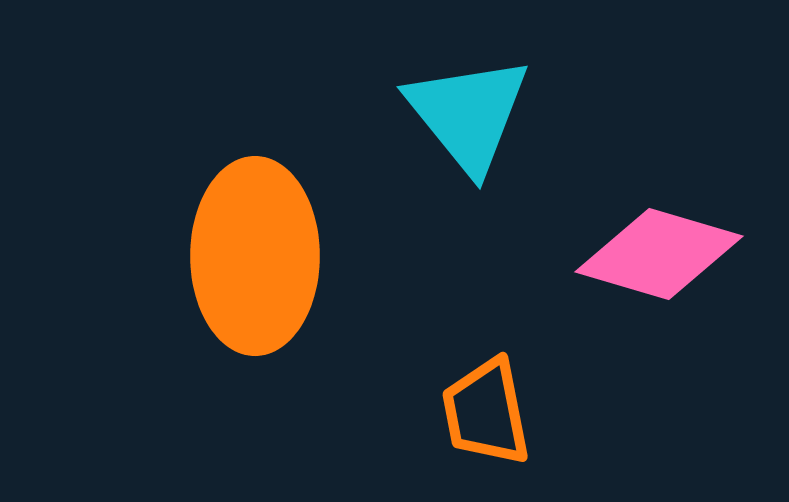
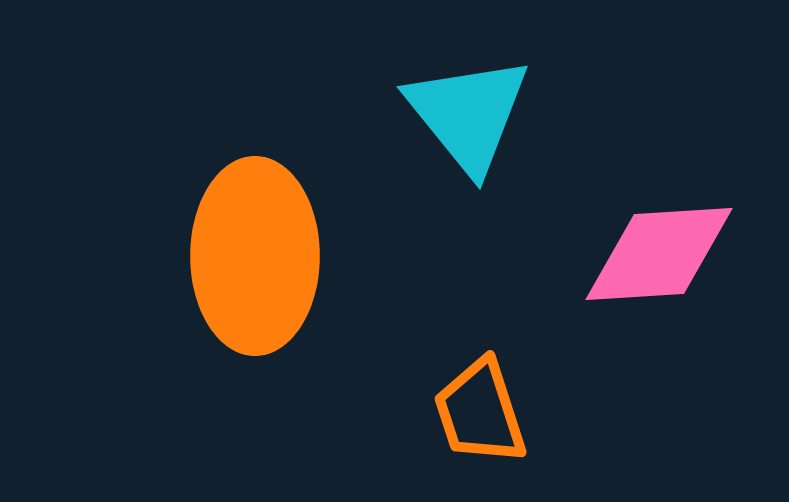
pink diamond: rotated 20 degrees counterclockwise
orange trapezoid: moved 6 px left; rotated 7 degrees counterclockwise
